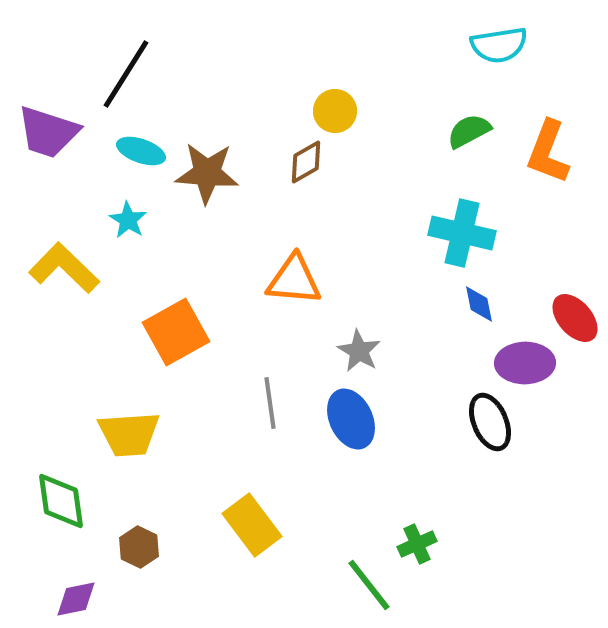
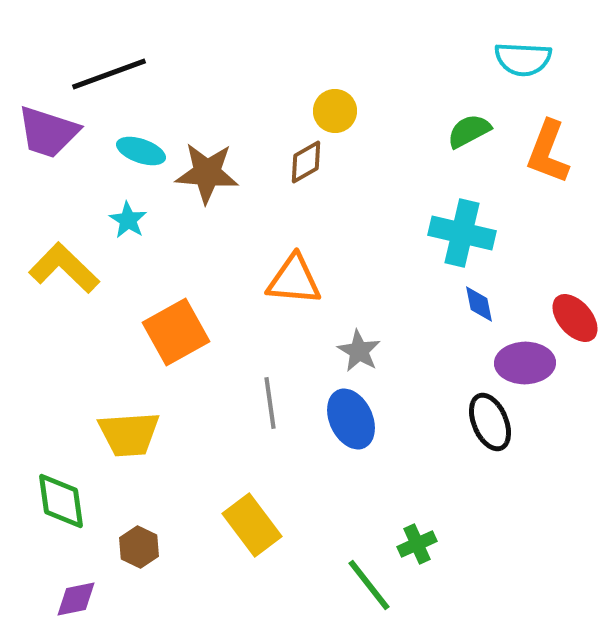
cyan semicircle: moved 24 px right, 14 px down; rotated 12 degrees clockwise
black line: moved 17 px left; rotated 38 degrees clockwise
